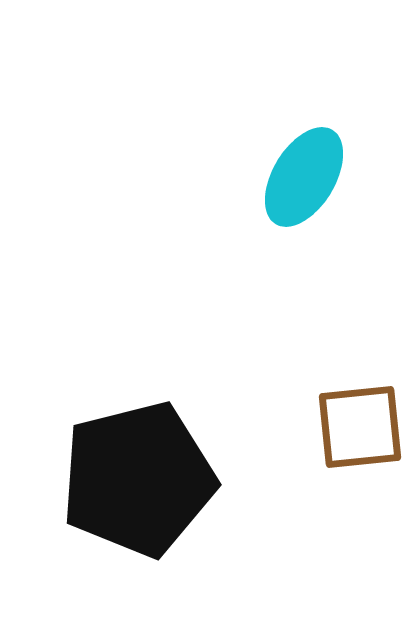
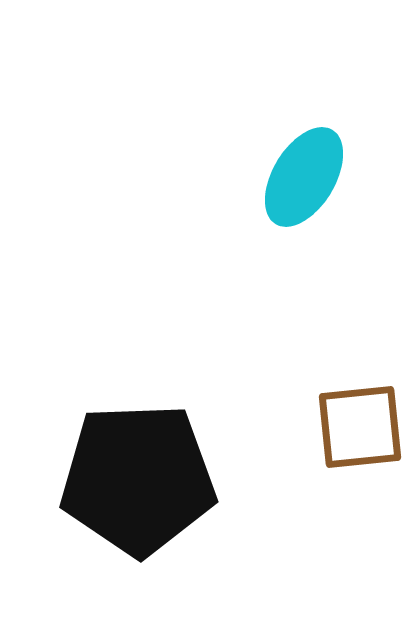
black pentagon: rotated 12 degrees clockwise
